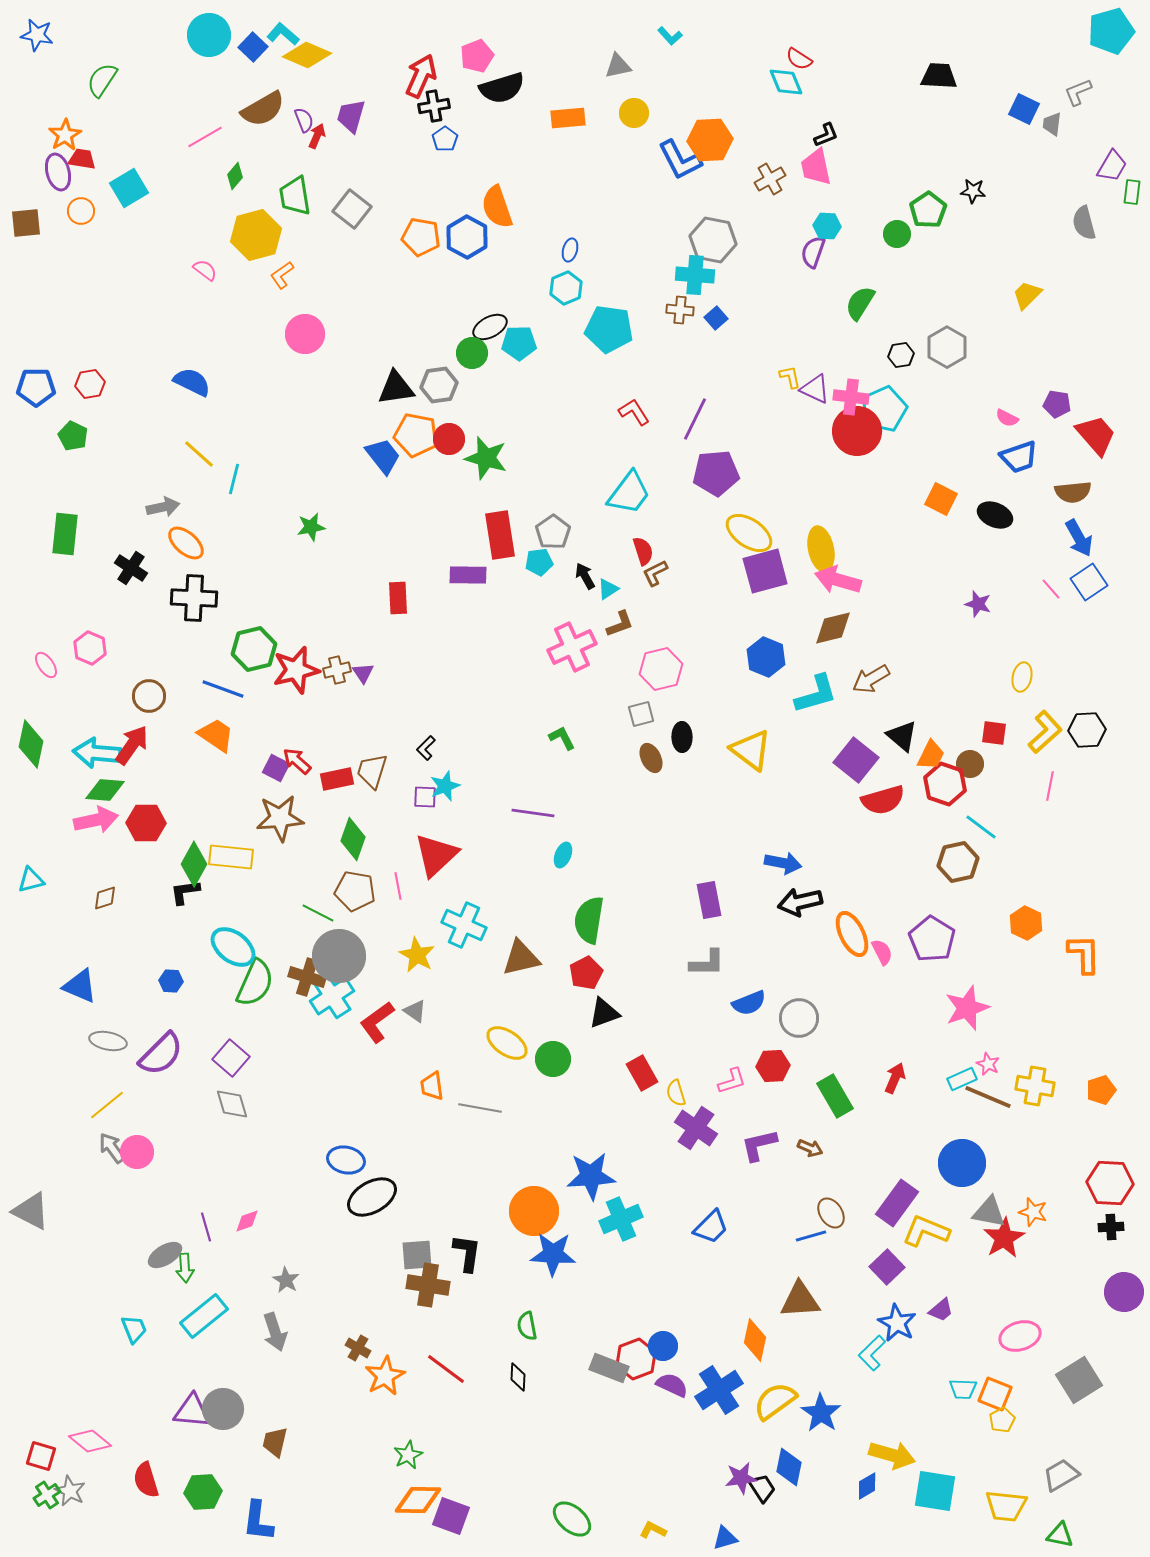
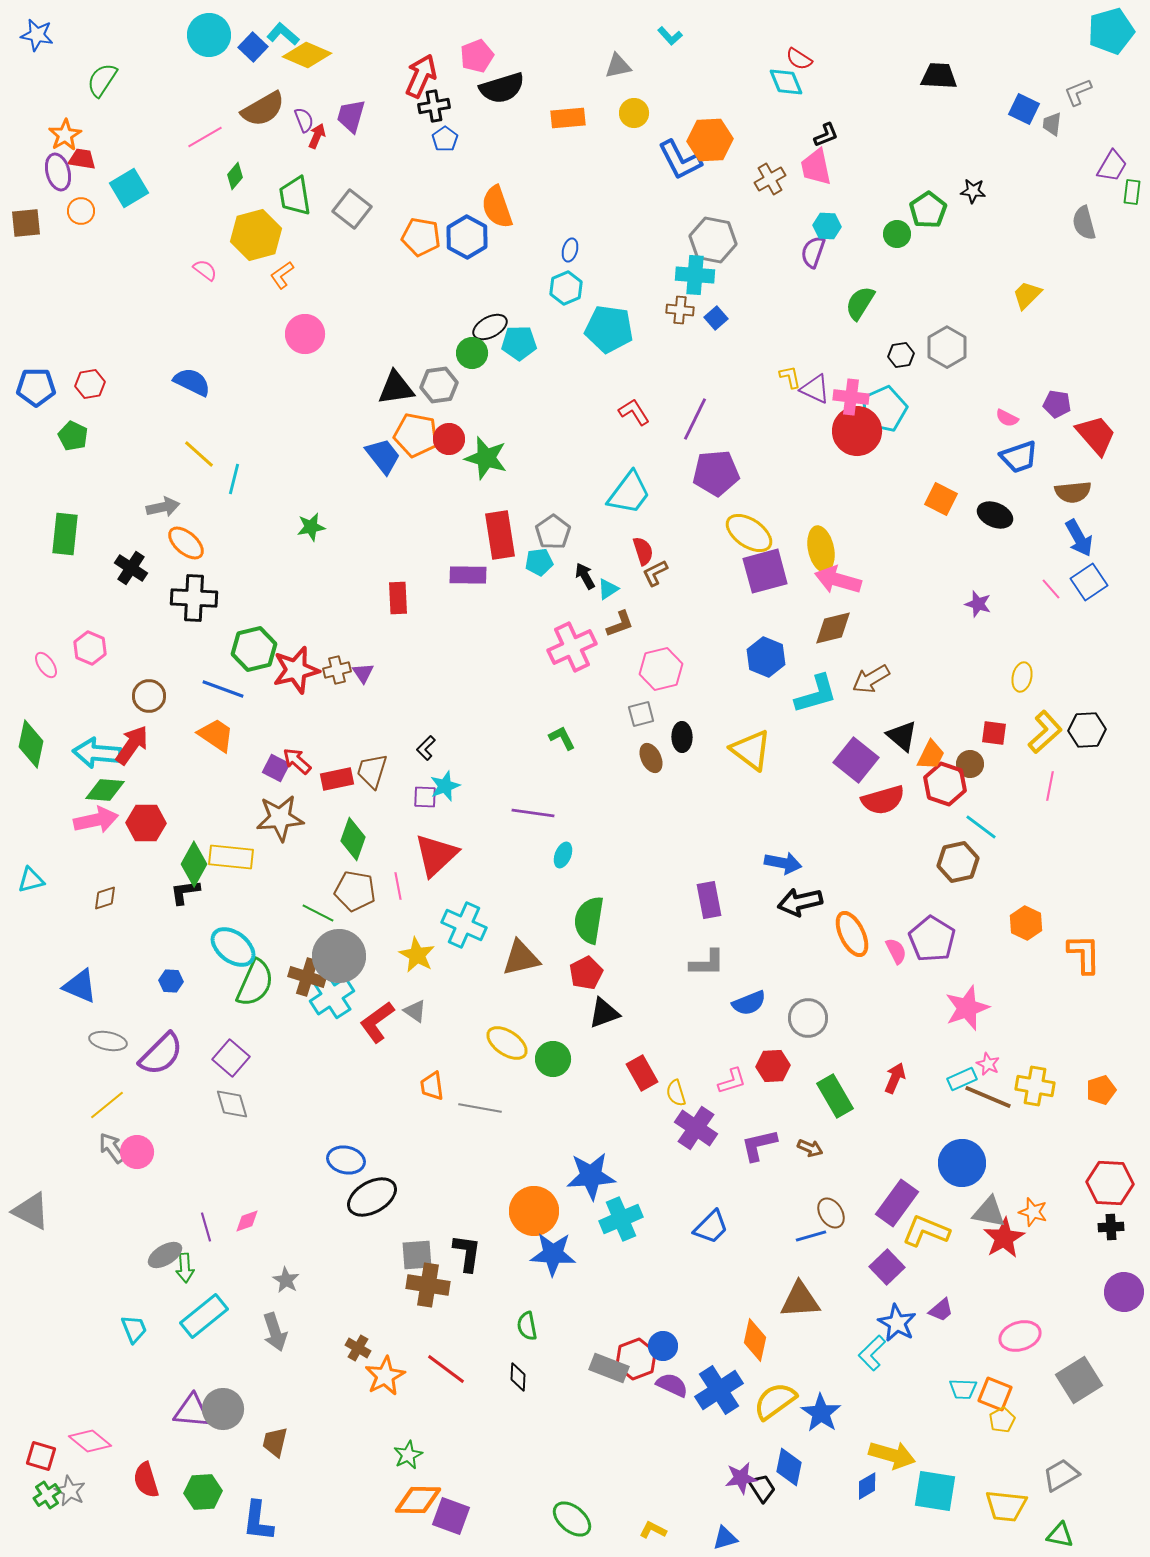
pink semicircle at (882, 952): moved 14 px right, 1 px up
gray circle at (799, 1018): moved 9 px right
